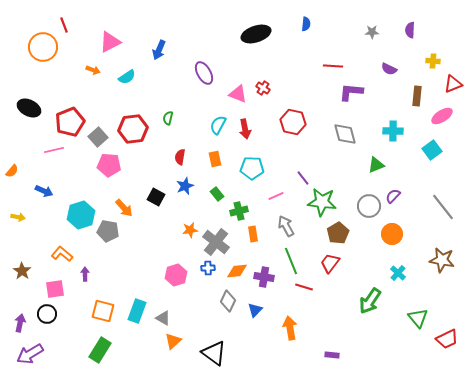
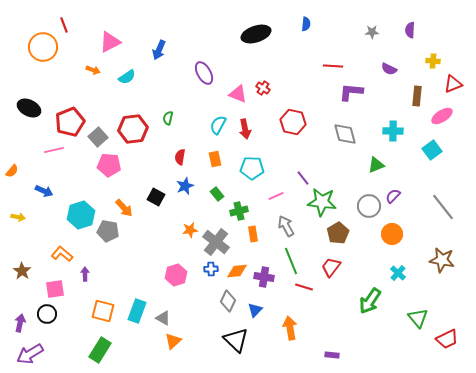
red trapezoid at (330, 263): moved 1 px right, 4 px down
blue cross at (208, 268): moved 3 px right, 1 px down
black triangle at (214, 353): moved 22 px right, 13 px up; rotated 8 degrees clockwise
